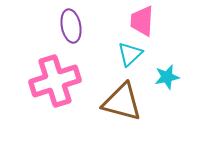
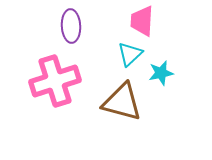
purple ellipse: rotated 8 degrees clockwise
cyan star: moved 6 px left, 4 px up
